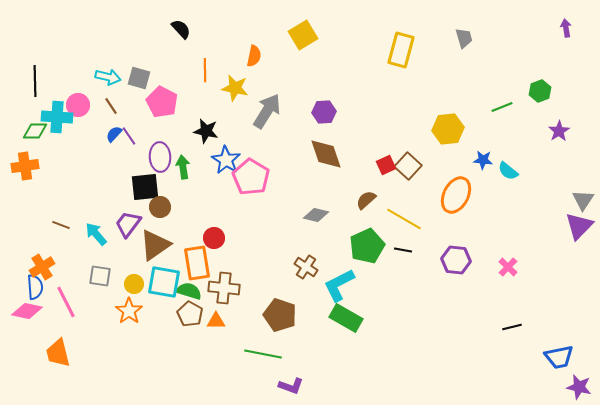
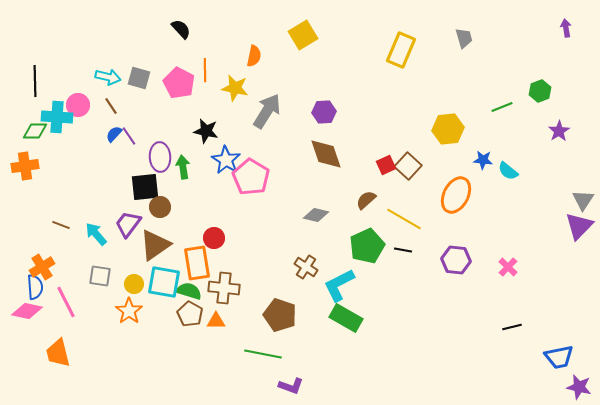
yellow rectangle at (401, 50): rotated 8 degrees clockwise
pink pentagon at (162, 102): moved 17 px right, 19 px up
